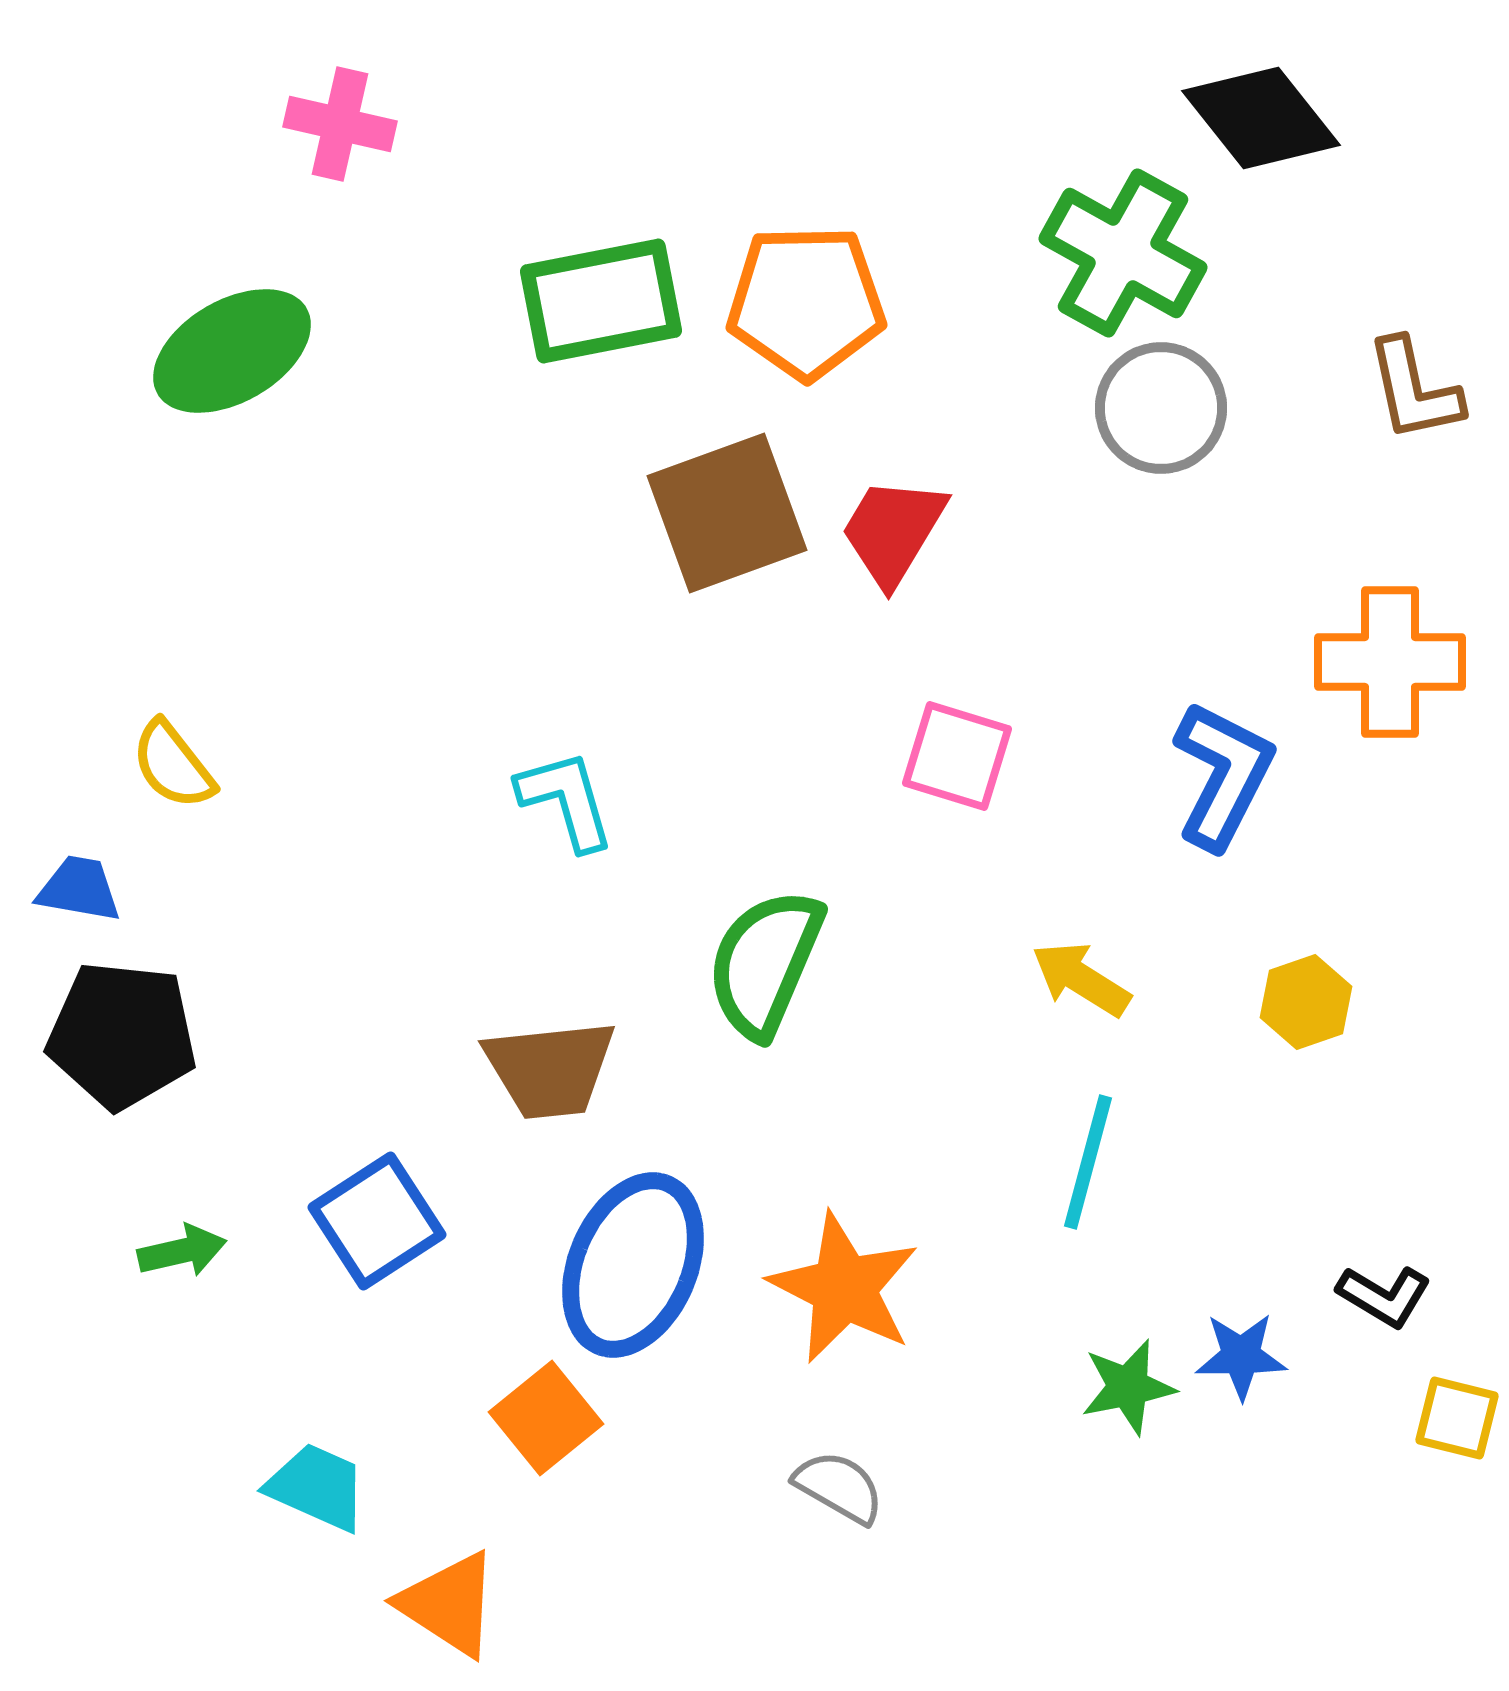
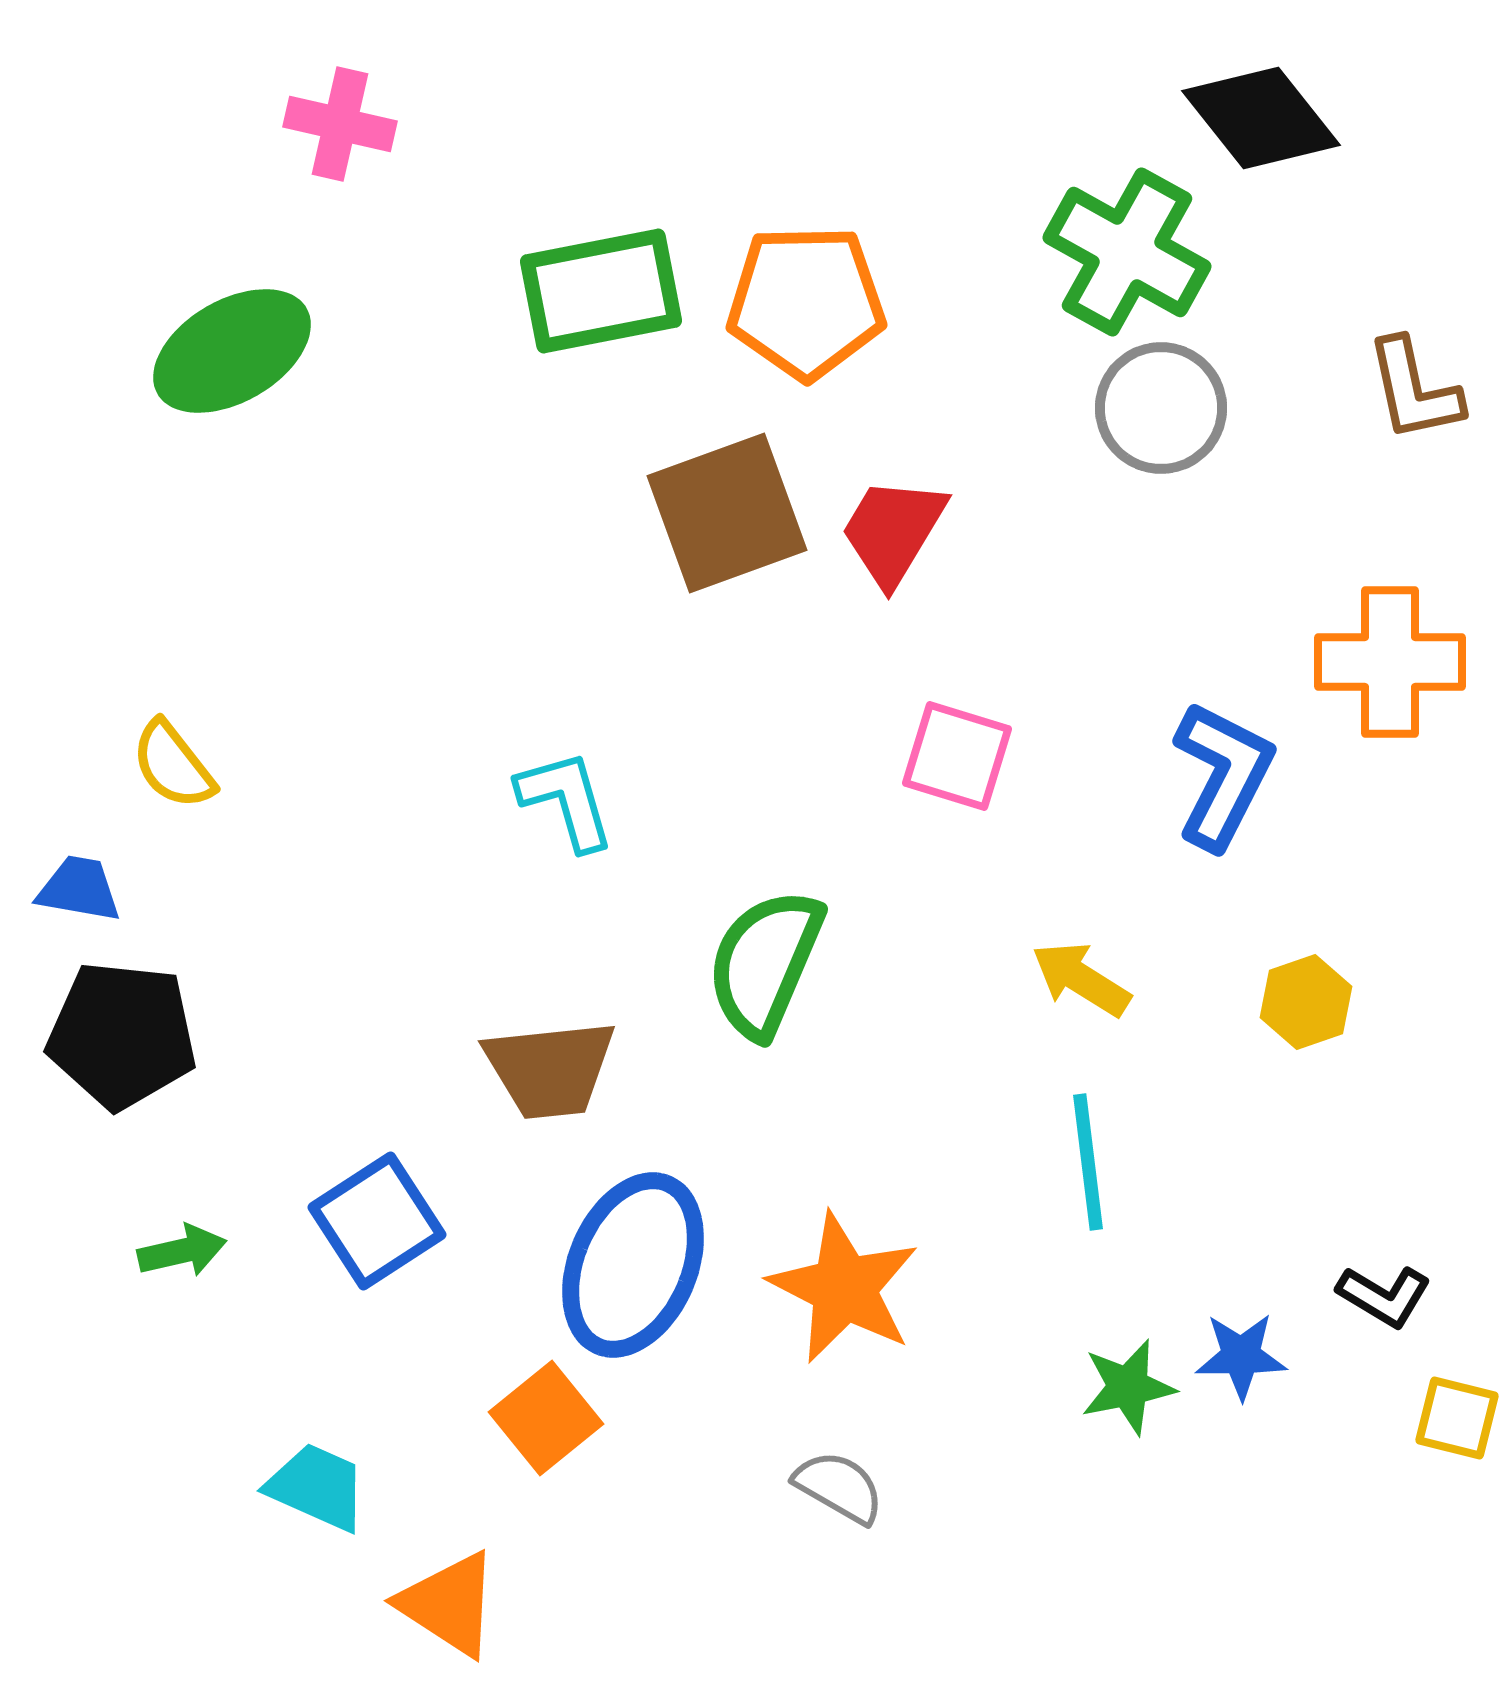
green cross: moved 4 px right, 1 px up
green rectangle: moved 10 px up
cyan line: rotated 22 degrees counterclockwise
